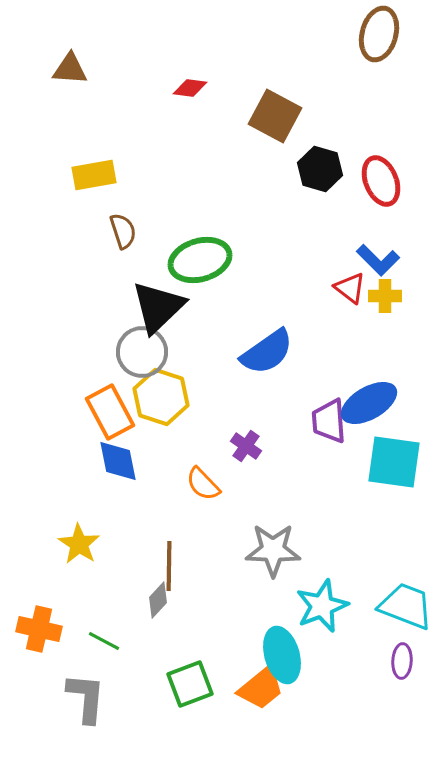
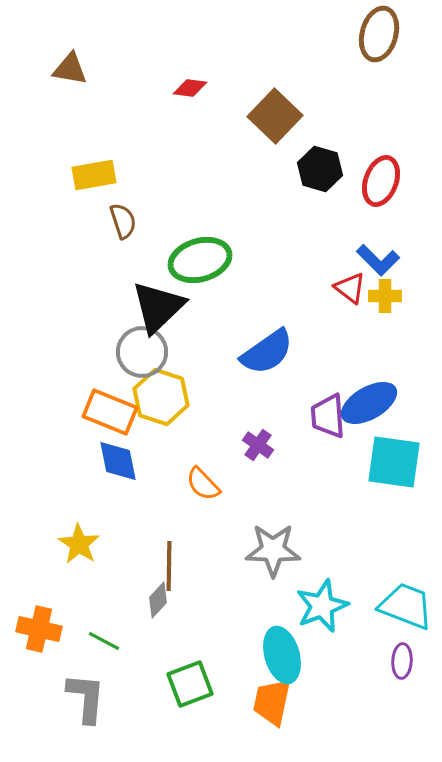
brown triangle: rotated 6 degrees clockwise
brown square: rotated 16 degrees clockwise
red ellipse: rotated 42 degrees clockwise
brown semicircle: moved 10 px up
orange rectangle: rotated 40 degrees counterclockwise
purple trapezoid: moved 1 px left, 5 px up
purple cross: moved 12 px right, 1 px up
orange trapezoid: moved 11 px right, 14 px down; rotated 141 degrees clockwise
